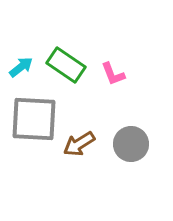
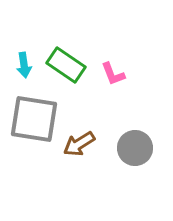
cyan arrow: moved 3 px right, 2 px up; rotated 120 degrees clockwise
gray square: rotated 6 degrees clockwise
gray circle: moved 4 px right, 4 px down
